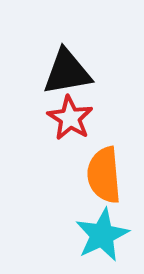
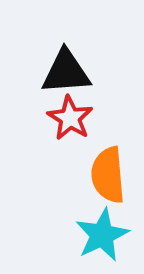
black triangle: moved 1 px left; rotated 6 degrees clockwise
orange semicircle: moved 4 px right
